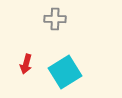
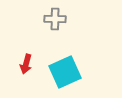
cyan square: rotated 8 degrees clockwise
